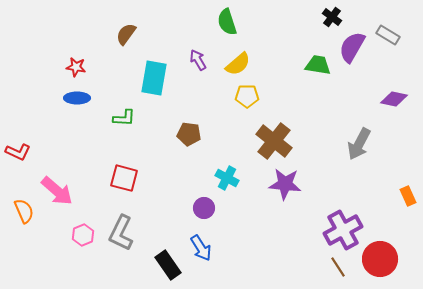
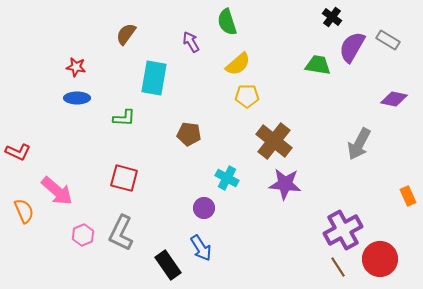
gray rectangle: moved 5 px down
purple arrow: moved 7 px left, 18 px up
